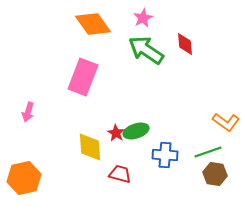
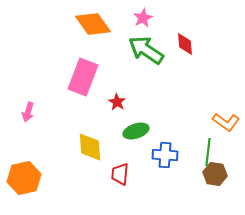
red star: moved 1 px right, 31 px up
green line: rotated 64 degrees counterclockwise
red trapezoid: rotated 100 degrees counterclockwise
